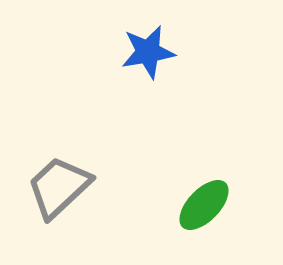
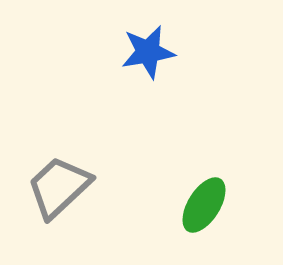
green ellipse: rotated 12 degrees counterclockwise
